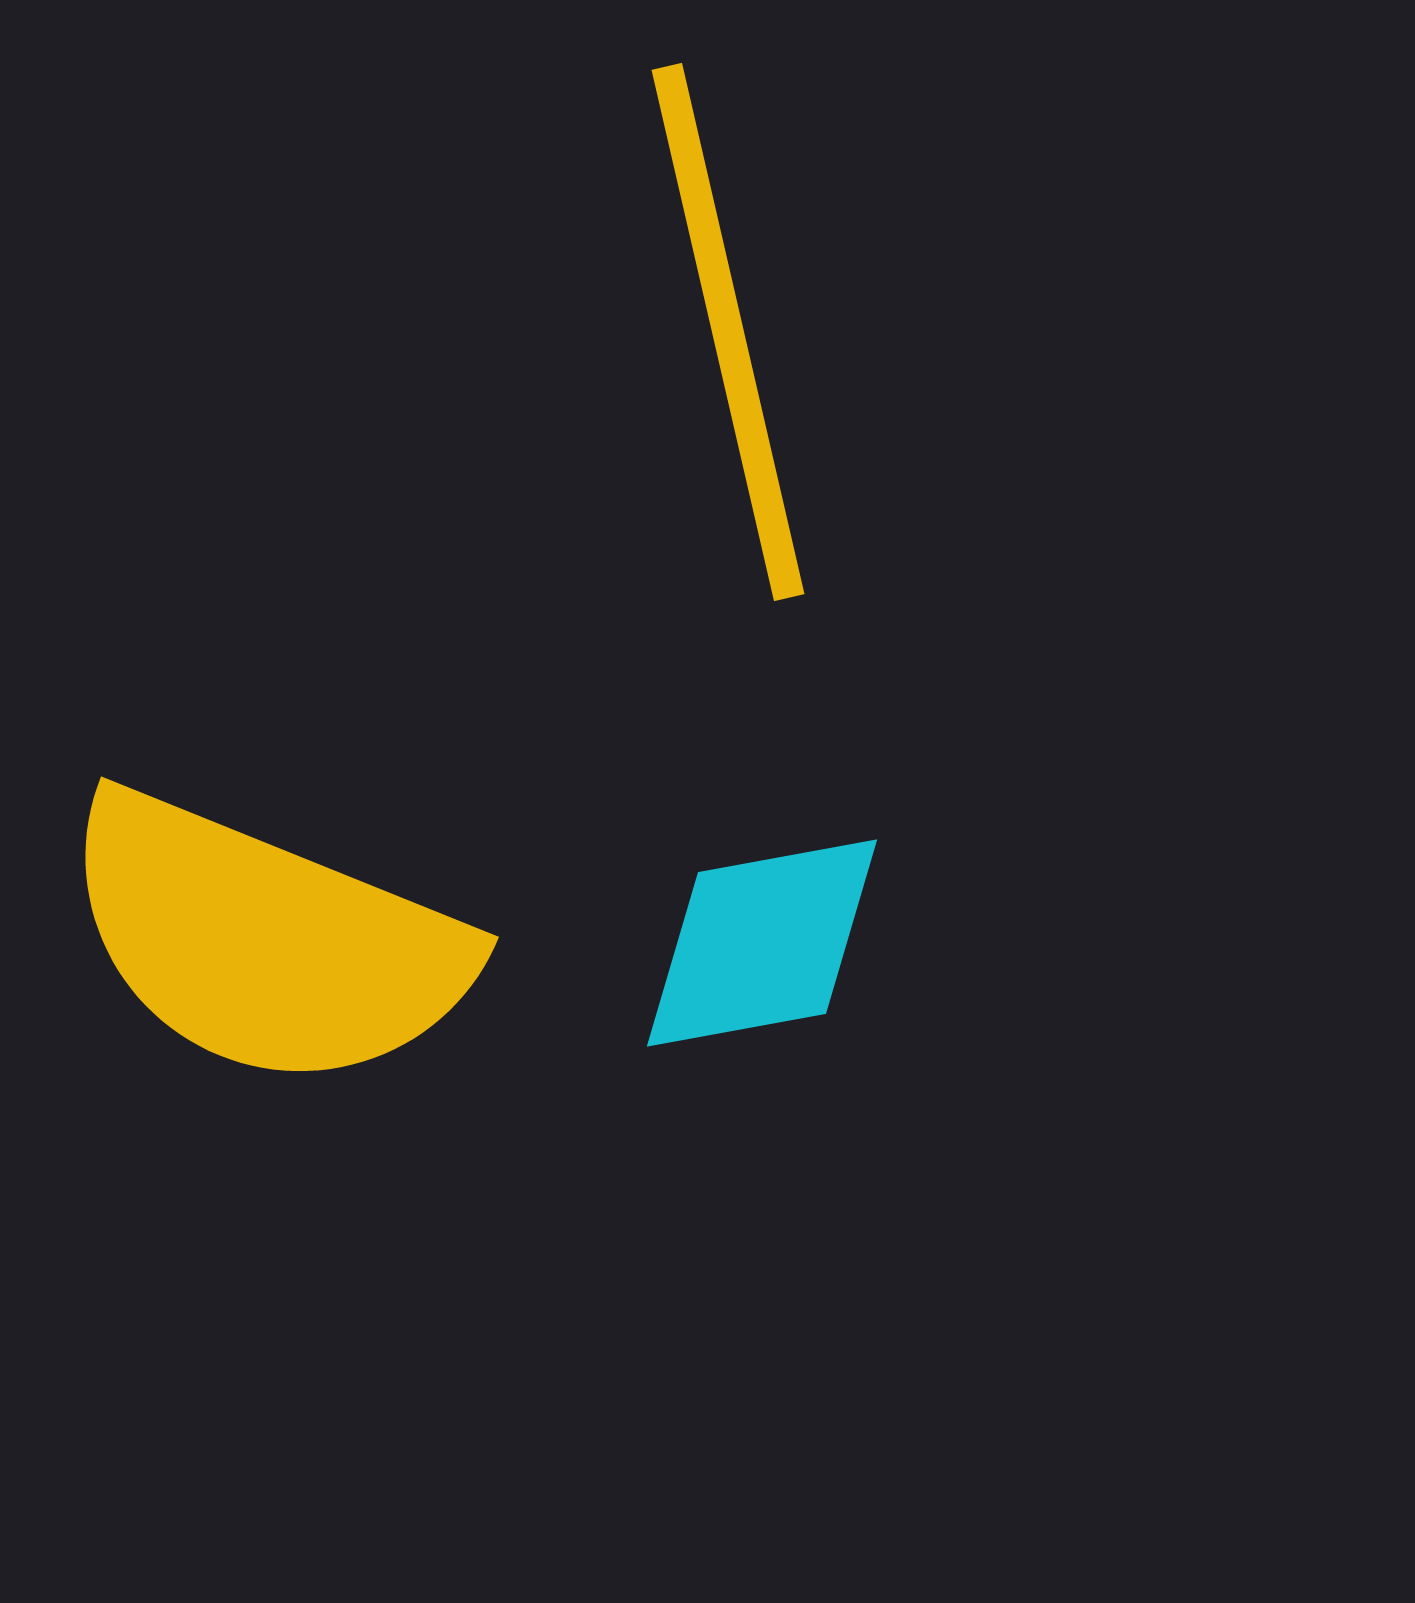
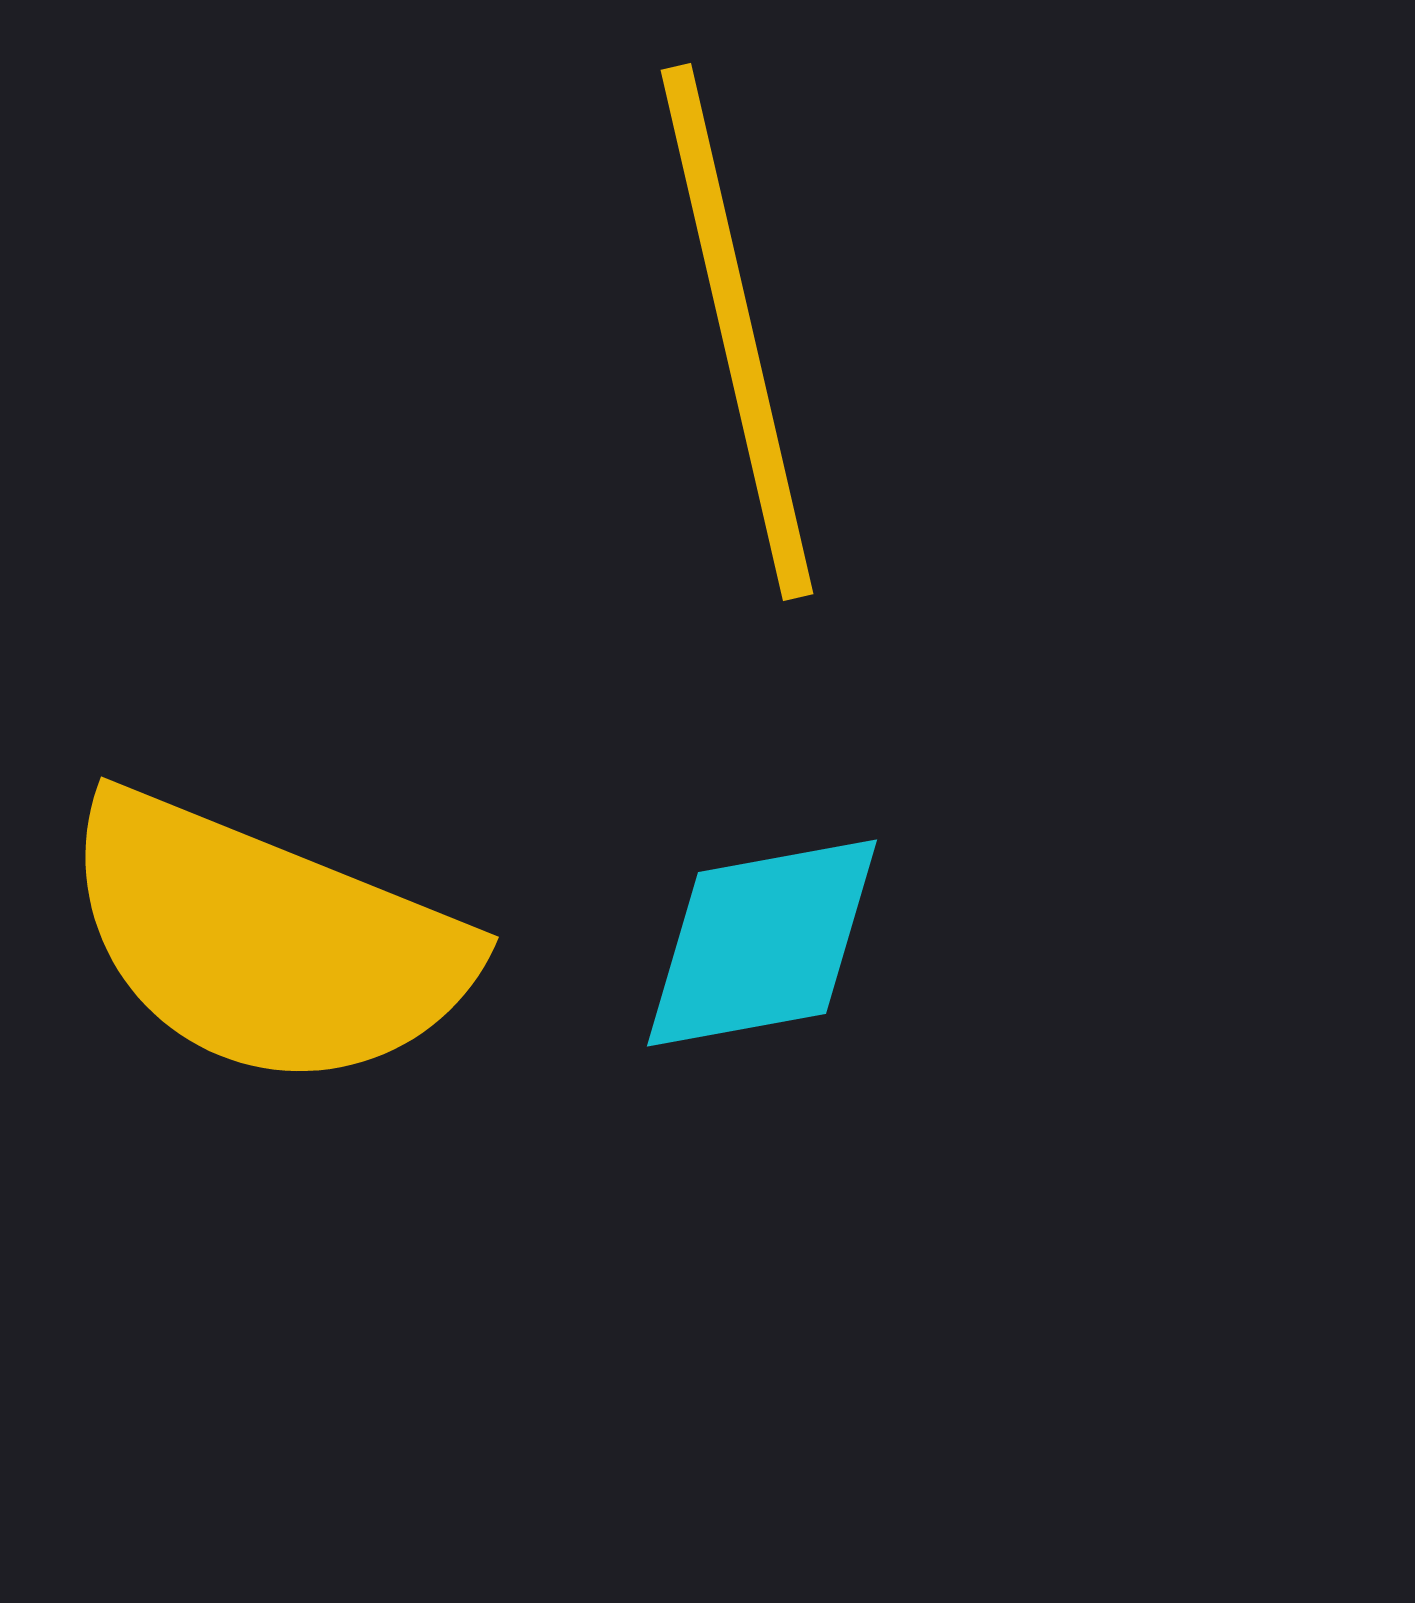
yellow line: moved 9 px right
